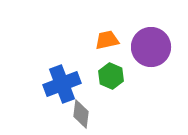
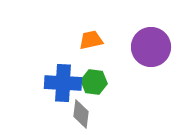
orange trapezoid: moved 16 px left
green hexagon: moved 17 px left, 6 px down; rotated 15 degrees counterclockwise
blue cross: moved 1 px right, 1 px up; rotated 24 degrees clockwise
